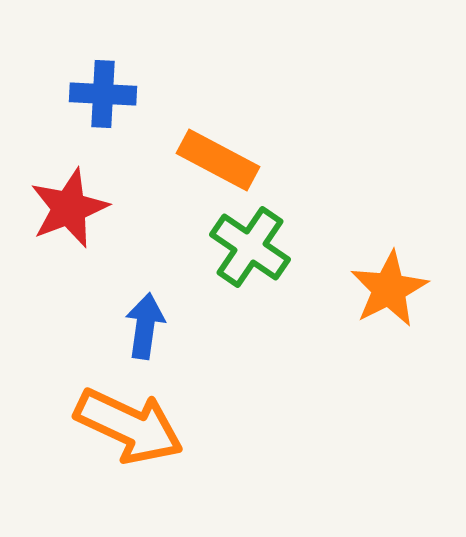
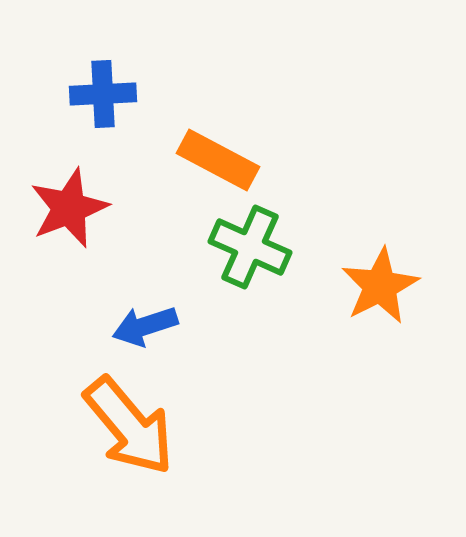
blue cross: rotated 6 degrees counterclockwise
green cross: rotated 10 degrees counterclockwise
orange star: moved 9 px left, 3 px up
blue arrow: rotated 116 degrees counterclockwise
orange arrow: rotated 25 degrees clockwise
